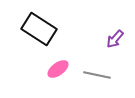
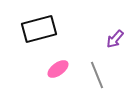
black rectangle: rotated 48 degrees counterclockwise
gray line: rotated 56 degrees clockwise
